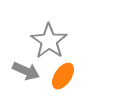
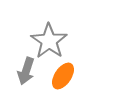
gray arrow: rotated 84 degrees clockwise
